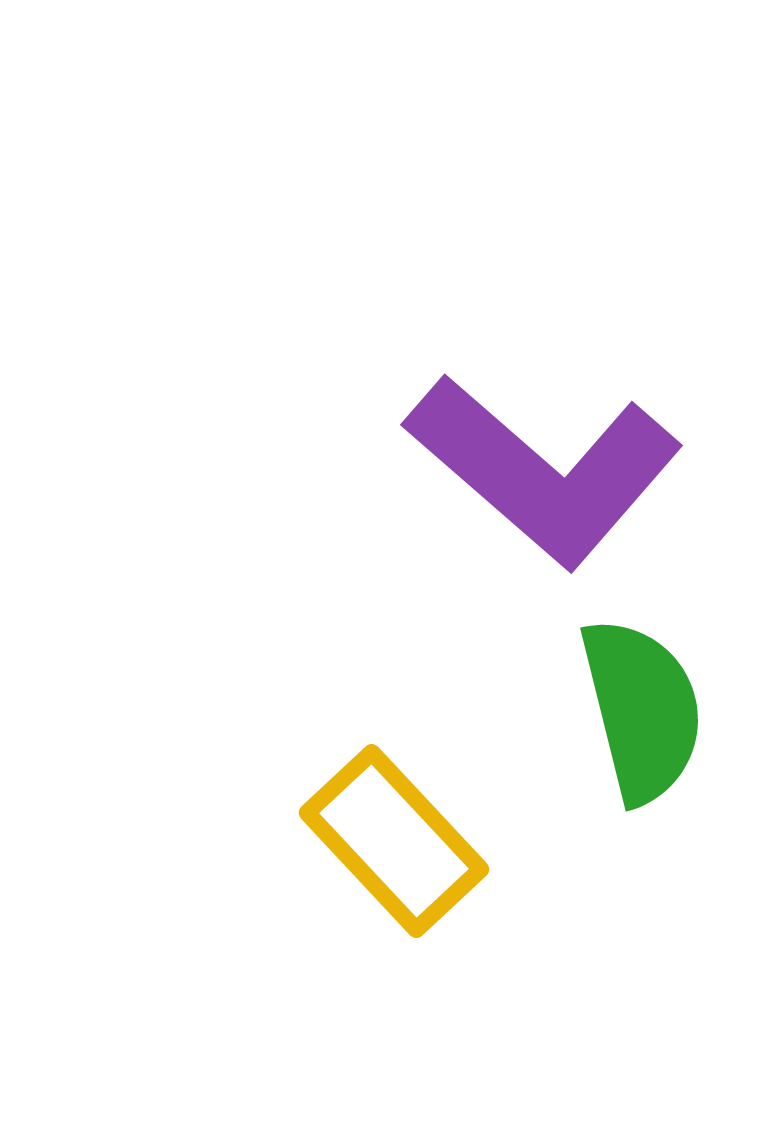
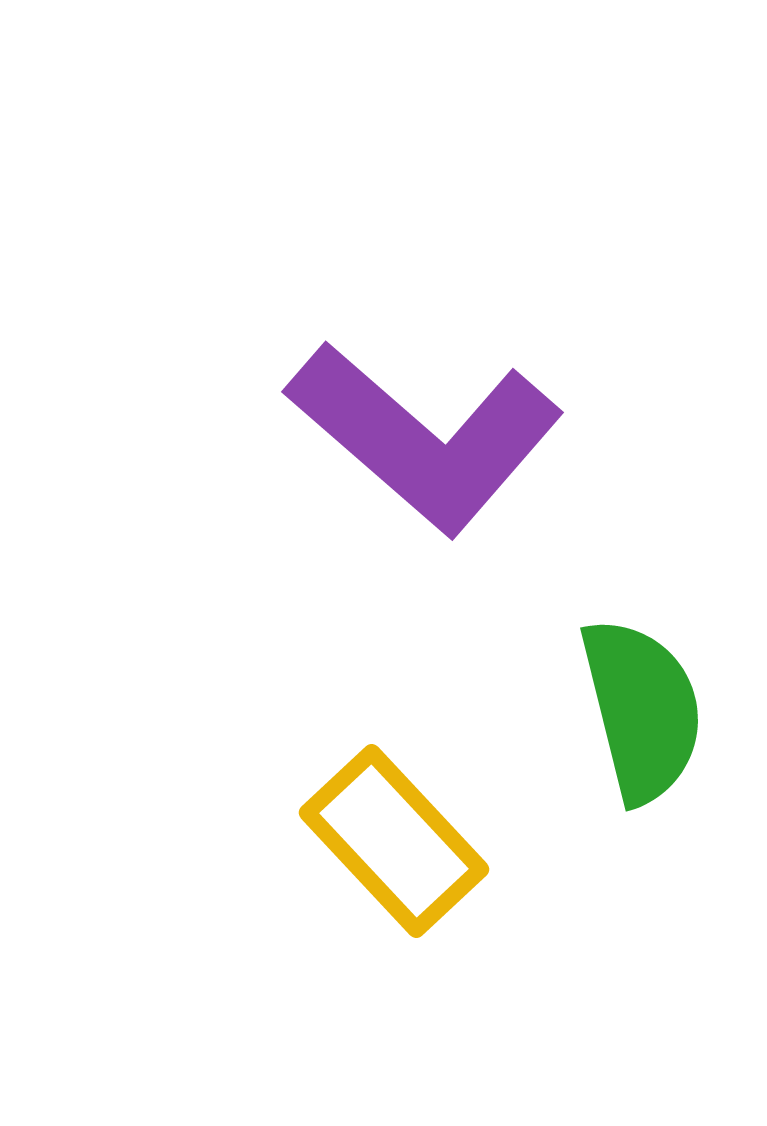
purple L-shape: moved 119 px left, 33 px up
